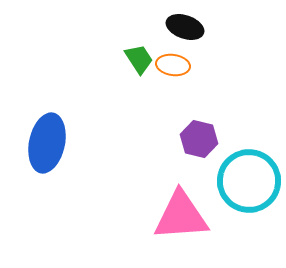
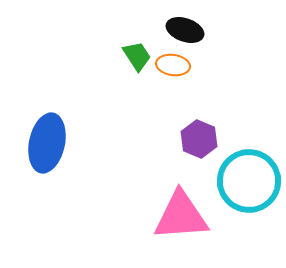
black ellipse: moved 3 px down
green trapezoid: moved 2 px left, 3 px up
purple hexagon: rotated 9 degrees clockwise
